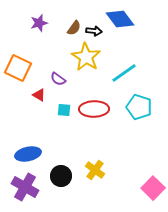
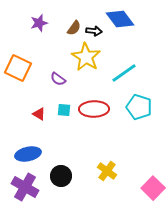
red triangle: moved 19 px down
yellow cross: moved 12 px right, 1 px down
